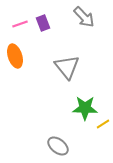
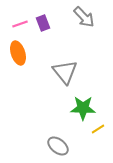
orange ellipse: moved 3 px right, 3 px up
gray triangle: moved 2 px left, 5 px down
green star: moved 2 px left
yellow line: moved 5 px left, 5 px down
